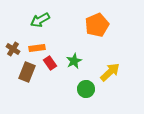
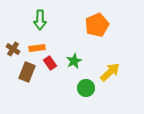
green arrow: rotated 60 degrees counterclockwise
green circle: moved 1 px up
